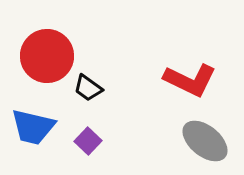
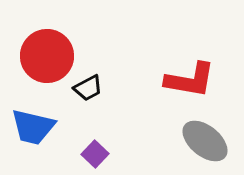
red L-shape: rotated 16 degrees counterclockwise
black trapezoid: rotated 64 degrees counterclockwise
purple square: moved 7 px right, 13 px down
